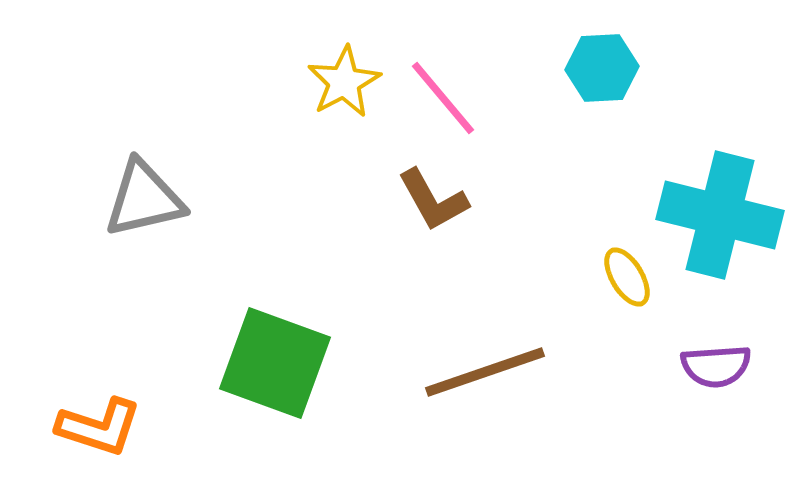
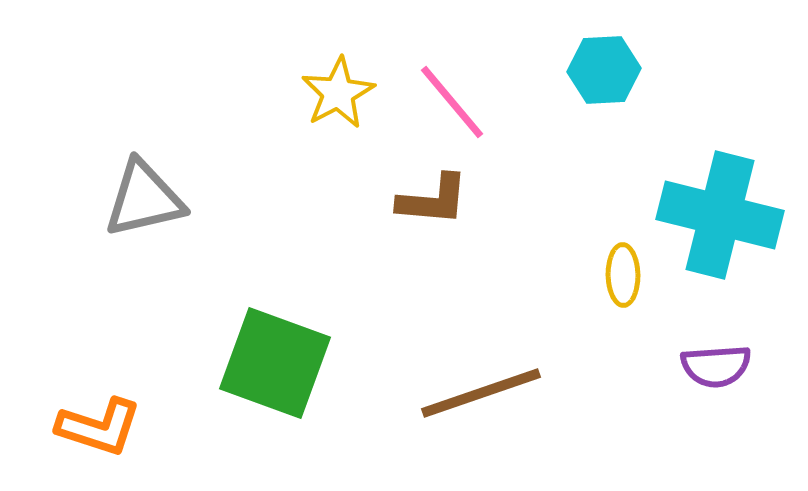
cyan hexagon: moved 2 px right, 2 px down
yellow star: moved 6 px left, 11 px down
pink line: moved 9 px right, 4 px down
brown L-shape: rotated 56 degrees counterclockwise
yellow ellipse: moved 4 px left, 2 px up; rotated 30 degrees clockwise
brown line: moved 4 px left, 21 px down
